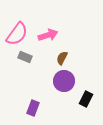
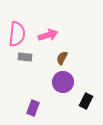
pink semicircle: rotated 30 degrees counterclockwise
gray rectangle: rotated 16 degrees counterclockwise
purple circle: moved 1 px left, 1 px down
black rectangle: moved 2 px down
